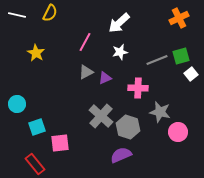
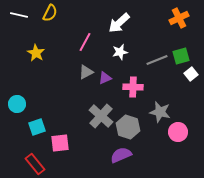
white line: moved 2 px right
pink cross: moved 5 px left, 1 px up
